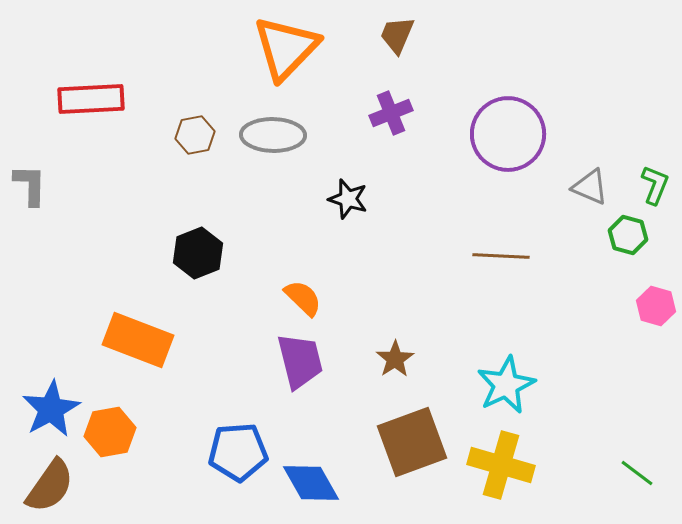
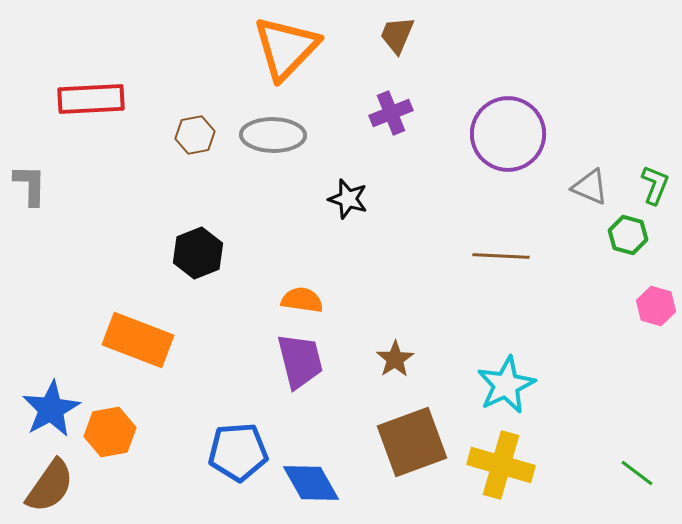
orange semicircle: moved 1 px left, 2 px down; rotated 36 degrees counterclockwise
